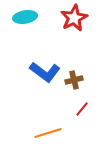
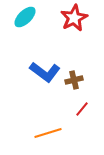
cyan ellipse: rotated 35 degrees counterclockwise
